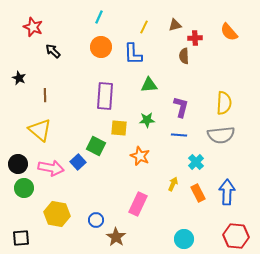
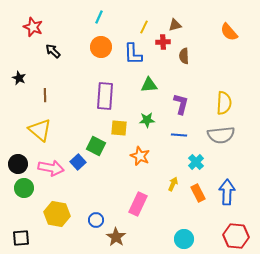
red cross: moved 32 px left, 4 px down
purple L-shape: moved 3 px up
